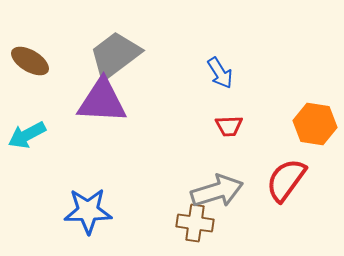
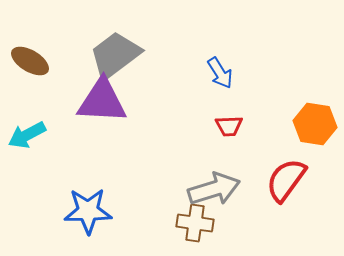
gray arrow: moved 3 px left, 2 px up
